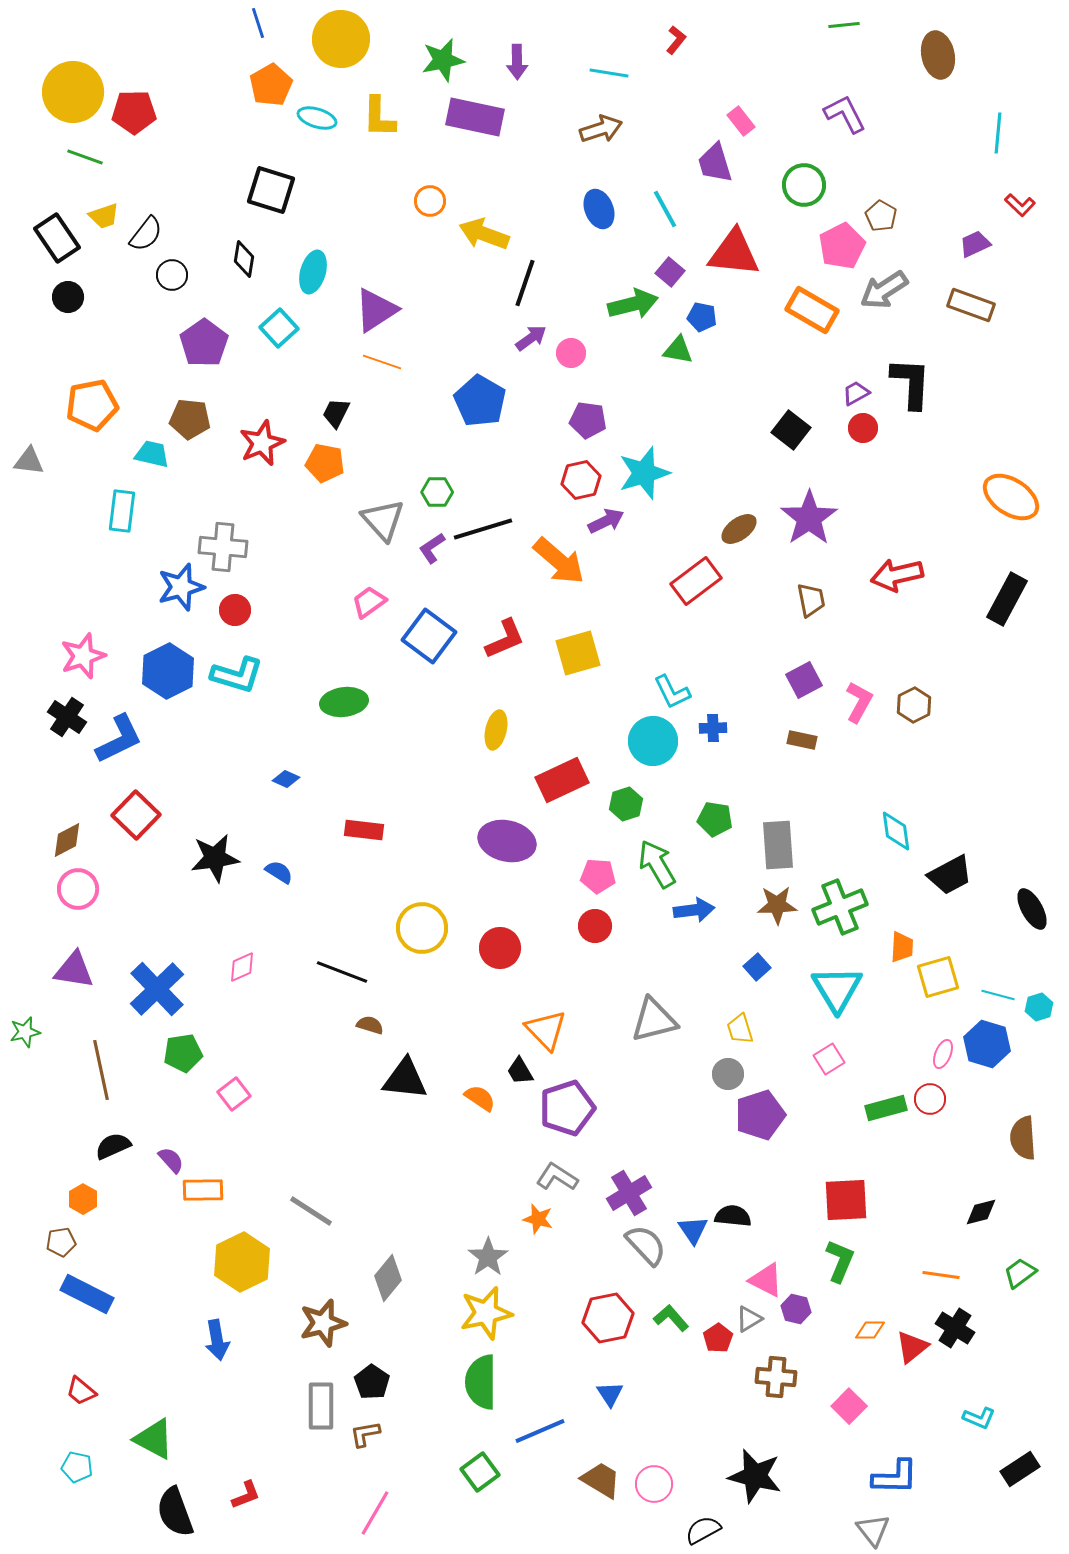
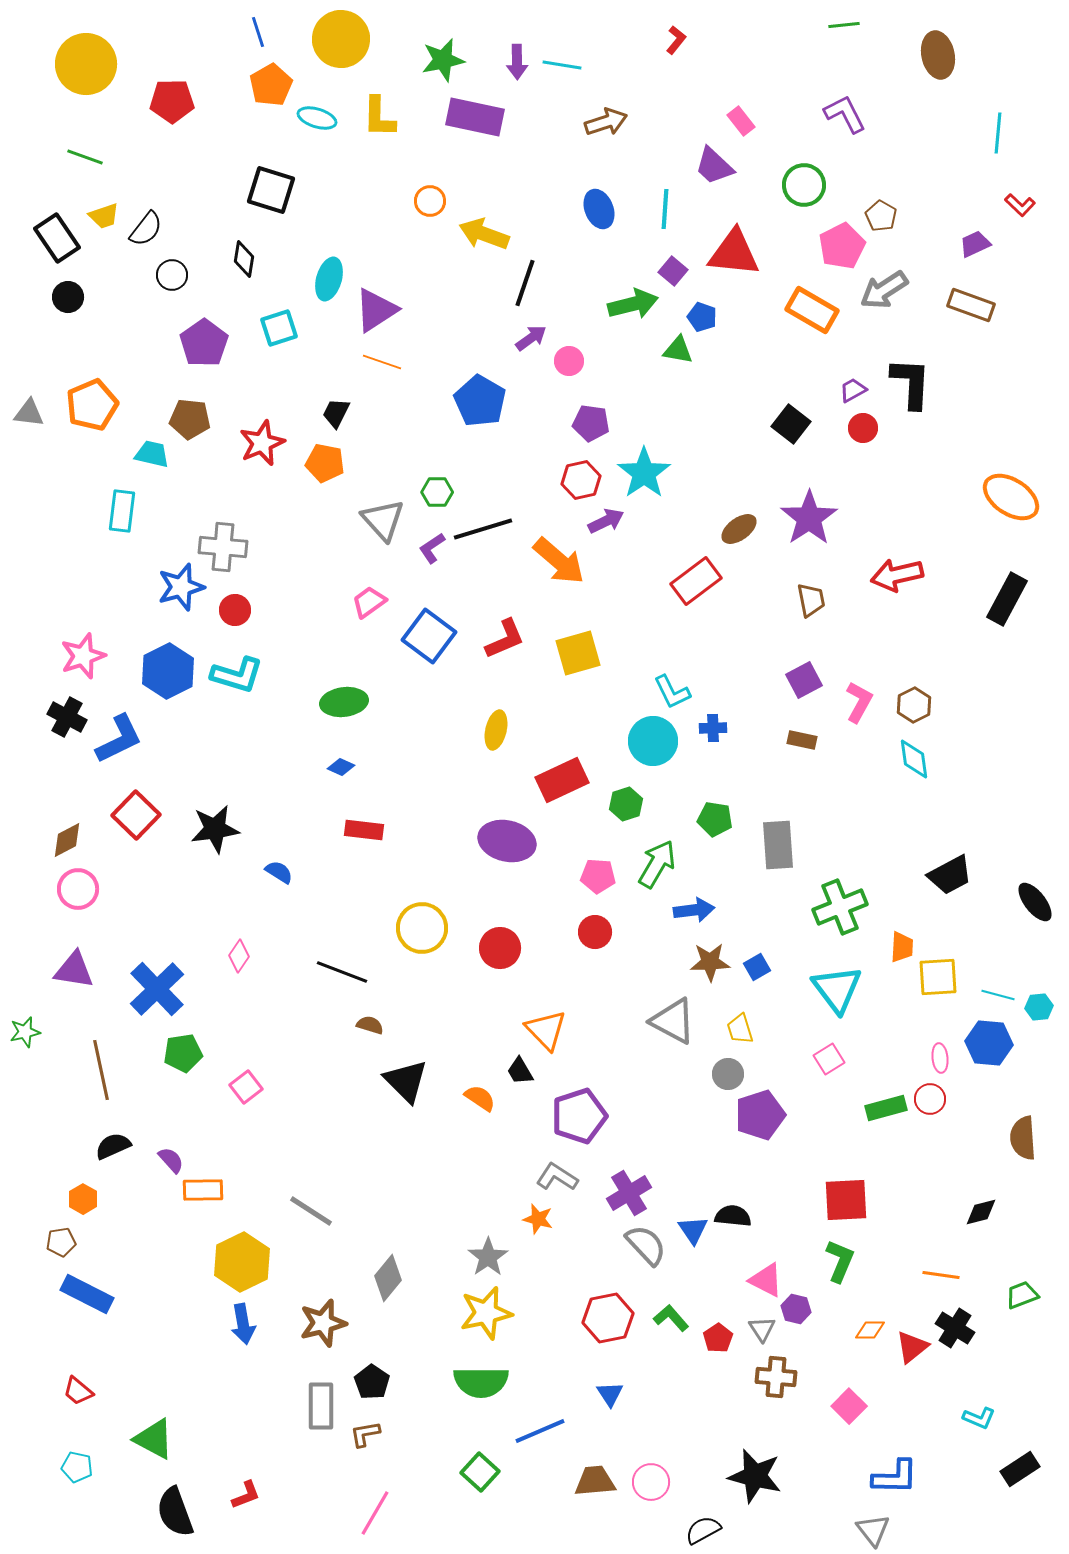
blue line at (258, 23): moved 9 px down
cyan line at (609, 73): moved 47 px left, 8 px up
yellow circle at (73, 92): moved 13 px right, 28 px up
red pentagon at (134, 112): moved 38 px right, 11 px up
brown arrow at (601, 129): moved 5 px right, 7 px up
purple trapezoid at (715, 163): moved 1 px left, 3 px down; rotated 30 degrees counterclockwise
cyan line at (665, 209): rotated 33 degrees clockwise
black semicircle at (146, 234): moved 5 px up
cyan ellipse at (313, 272): moved 16 px right, 7 px down
purple square at (670, 272): moved 3 px right, 1 px up
blue pentagon at (702, 317): rotated 8 degrees clockwise
cyan square at (279, 328): rotated 24 degrees clockwise
pink circle at (571, 353): moved 2 px left, 8 px down
purple trapezoid at (856, 393): moved 3 px left, 3 px up
orange pentagon at (92, 405): rotated 12 degrees counterclockwise
purple pentagon at (588, 420): moved 3 px right, 3 px down
black square at (791, 430): moved 6 px up
gray triangle at (29, 461): moved 48 px up
cyan star at (644, 473): rotated 18 degrees counterclockwise
black cross at (67, 717): rotated 6 degrees counterclockwise
blue diamond at (286, 779): moved 55 px right, 12 px up
cyan diamond at (896, 831): moved 18 px right, 72 px up
black star at (215, 858): moved 29 px up
green arrow at (657, 864): rotated 60 degrees clockwise
brown star at (777, 905): moved 67 px left, 57 px down
black ellipse at (1032, 909): moved 3 px right, 7 px up; rotated 9 degrees counterclockwise
red circle at (595, 926): moved 6 px down
pink diamond at (242, 967): moved 3 px left, 11 px up; rotated 32 degrees counterclockwise
blue square at (757, 967): rotated 12 degrees clockwise
yellow square at (938, 977): rotated 12 degrees clockwise
cyan triangle at (837, 989): rotated 6 degrees counterclockwise
cyan hexagon at (1039, 1007): rotated 12 degrees clockwise
gray triangle at (654, 1020): moved 19 px right, 1 px down; rotated 42 degrees clockwise
blue hexagon at (987, 1044): moved 2 px right, 1 px up; rotated 12 degrees counterclockwise
pink ellipse at (943, 1054): moved 3 px left, 4 px down; rotated 28 degrees counterclockwise
black triangle at (405, 1079): moved 1 px right, 2 px down; rotated 39 degrees clockwise
pink square at (234, 1094): moved 12 px right, 7 px up
purple pentagon at (567, 1108): moved 12 px right, 8 px down
green trapezoid at (1020, 1273): moved 2 px right, 22 px down; rotated 16 degrees clockwise
gray triangle at (749, 1319): moved 13 px right, 10 px down; rotated 32 degrees counterclockwise
blue arrow at (217, 1340): moved 26 px right, 16 px up
green semicircle at (481, 1382): rotated 90 degrees counterclockwise
red trapezoid at (81, 1391): moved 3 px left
green square at (480, 1472): rotated 12 degrees counterclockwise
brown trapezoid at (601, 1480): moved 6 px left, 1 px down; rotated 36 degrees counterclockwise
pink circle at (654, 1484): moved 3 px left, 2 px up
